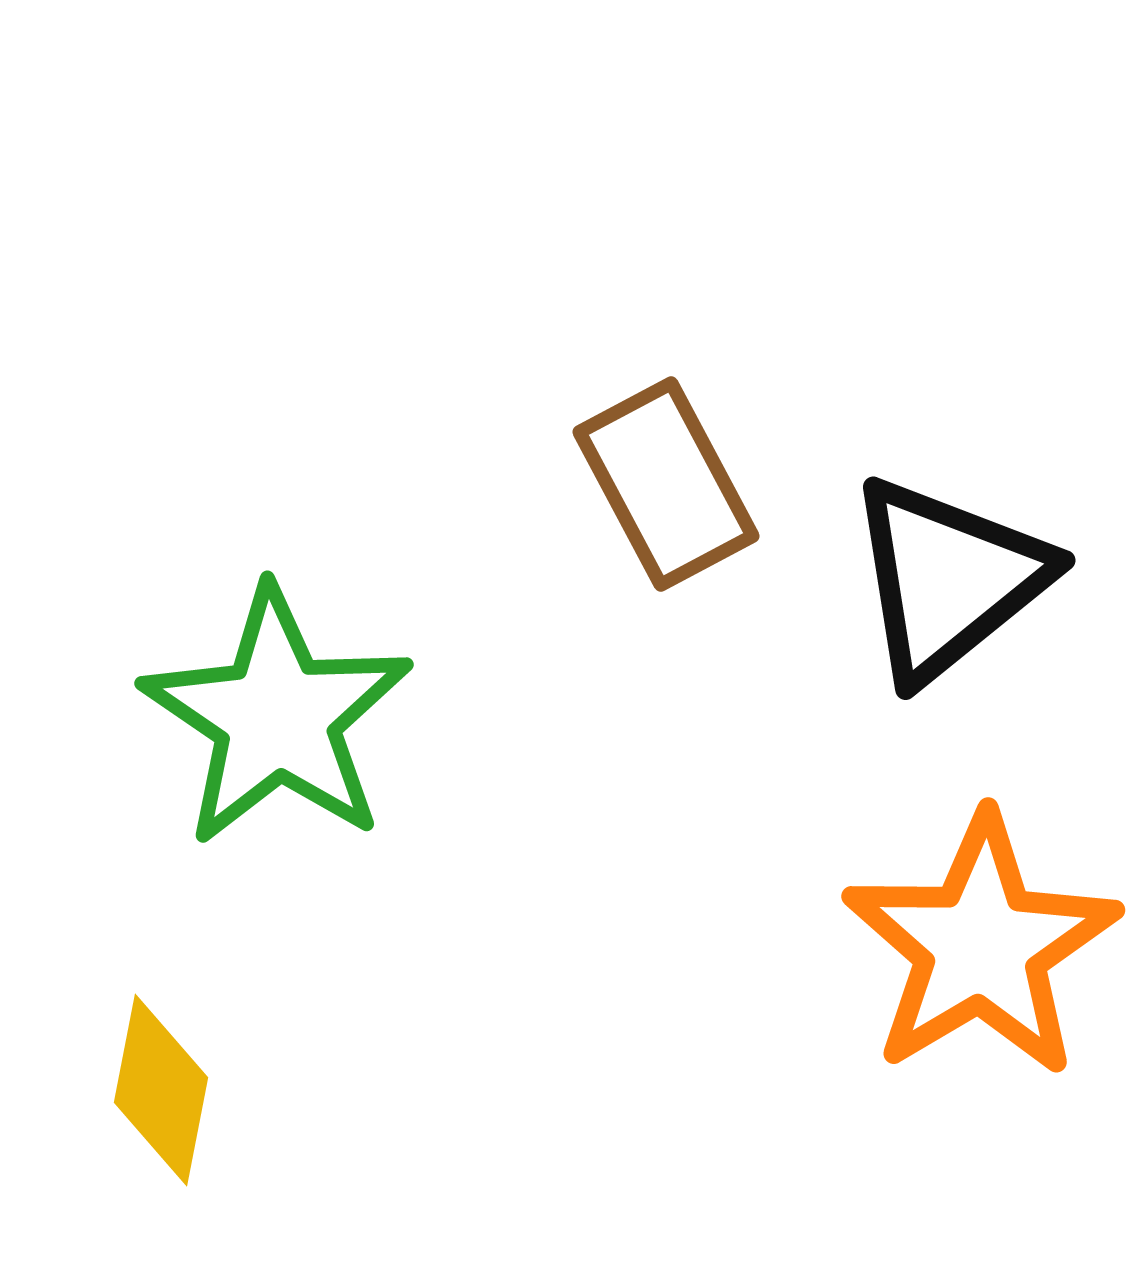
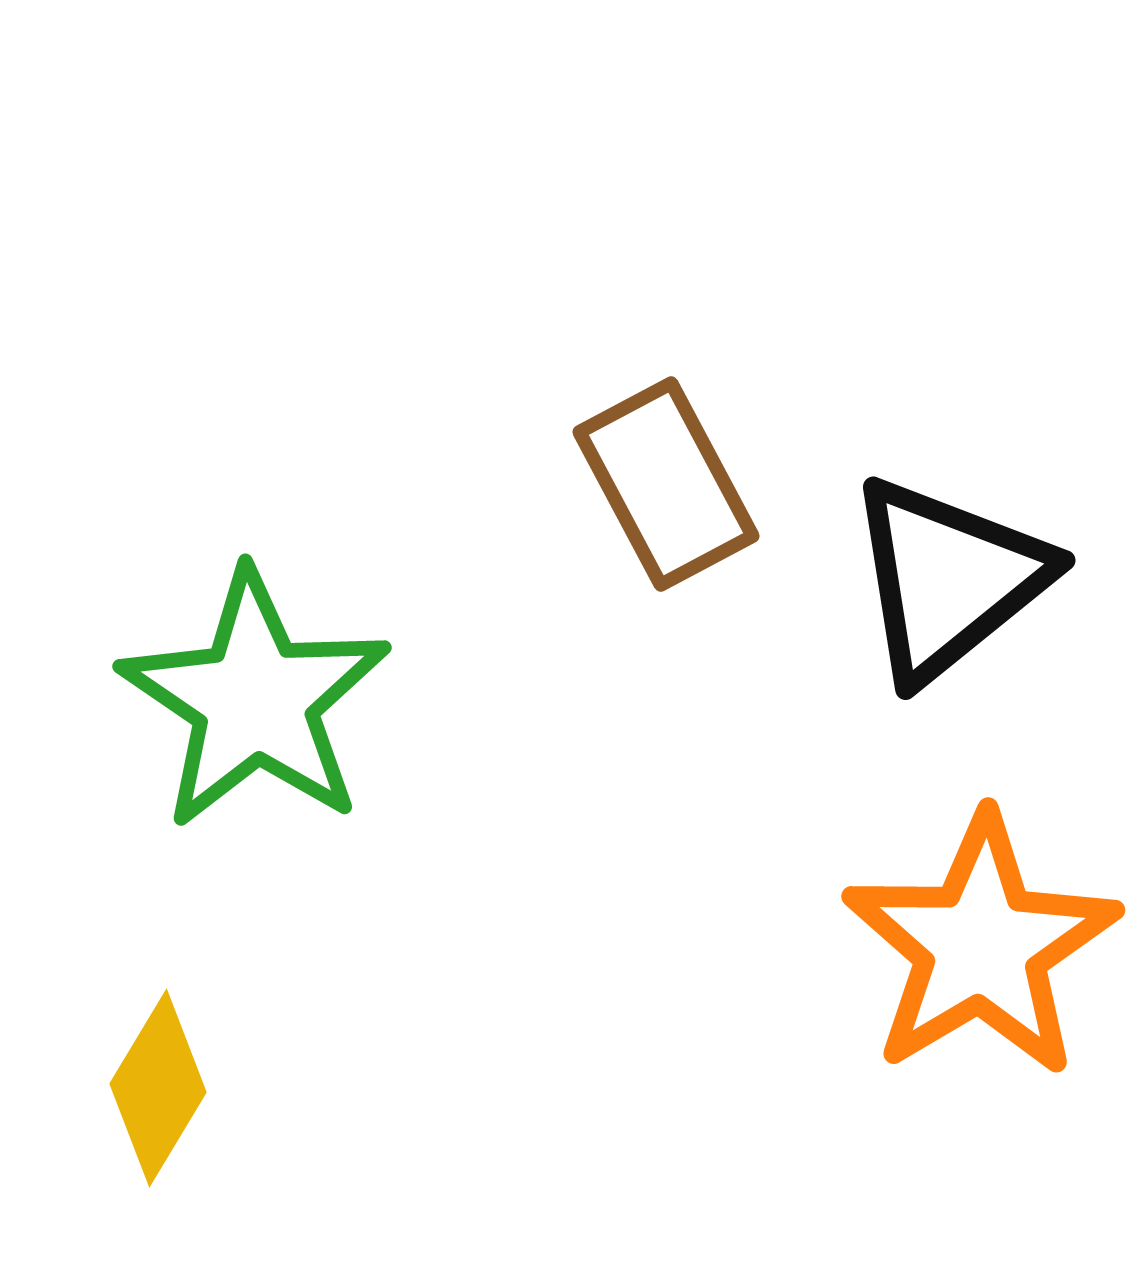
green star: moved 22 px left, 17 px up
yellow diamond: moved 3 px left, 2 px up; rotated 20 degrees clockwise
